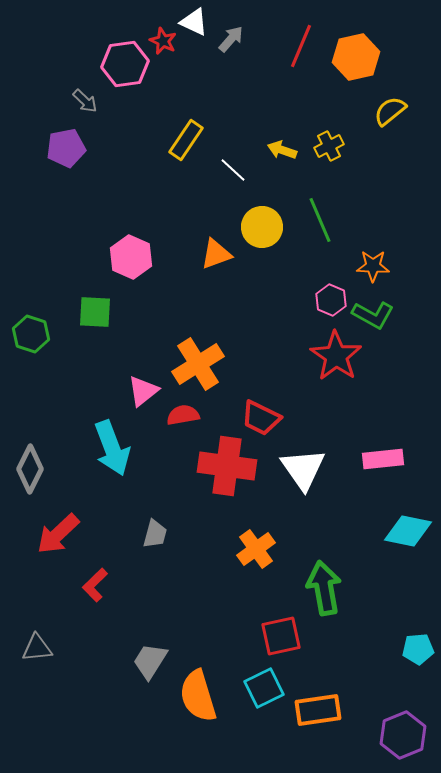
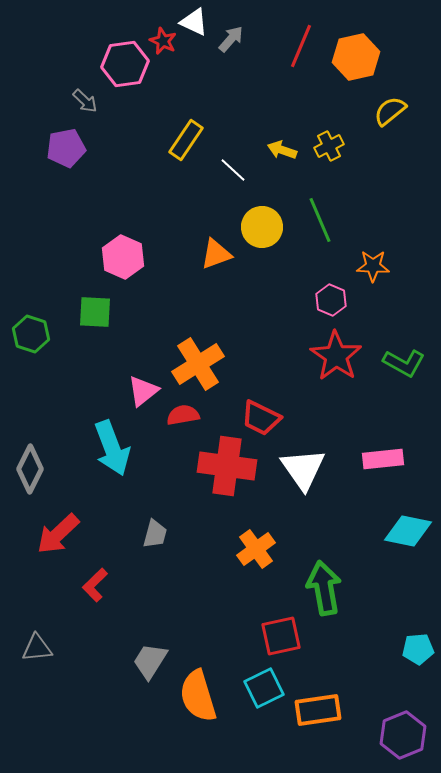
pink hexagon at (131, 257): moved 8 px left
green L-shape at (373, 315): moved 31 px right, 48 px down
